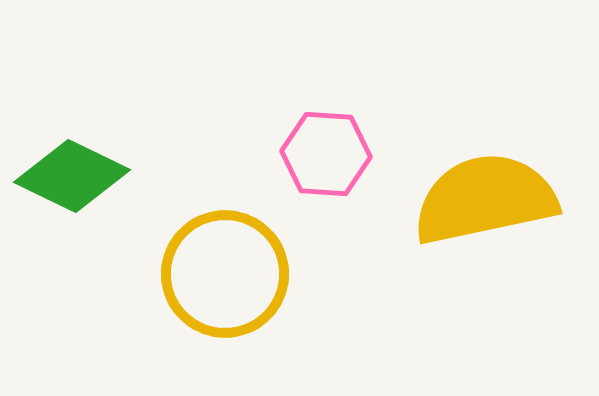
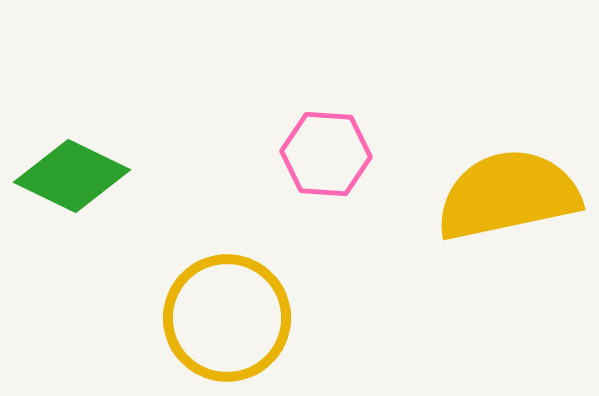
yellow semicircle: moved 23 px right, 4 px up
yellow circle: moved 2 px right, 44 px down
